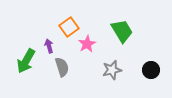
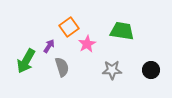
green trapezoid: rotated 50 degrees counterclockwise
purple arrow: rotated 48 degrees clockwise
gray star: rotated 12 degrees clockwise
